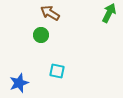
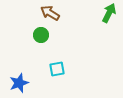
cyan square: moved 2 px up; rotated 21 degrees counterclockwise
